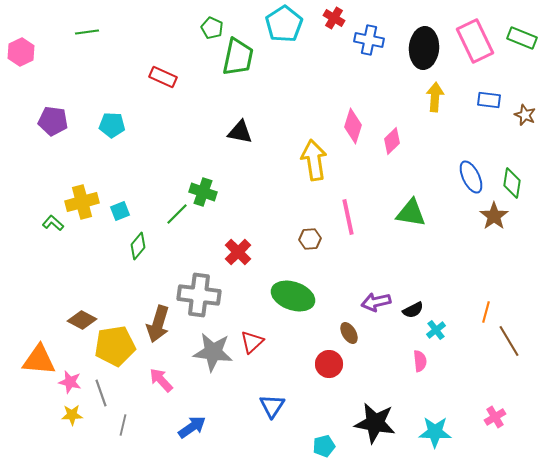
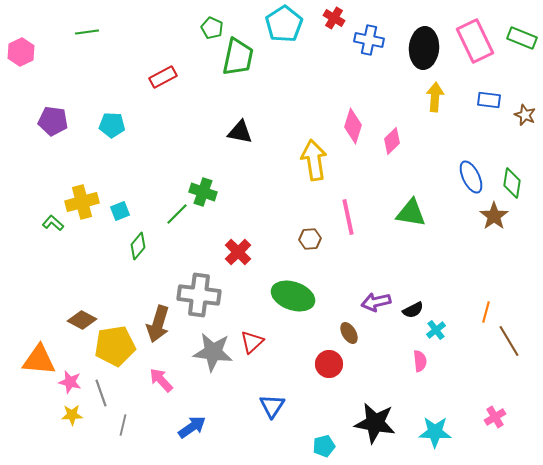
red rectangle at (163, 77): rotated 52 degrees counterclockwise
